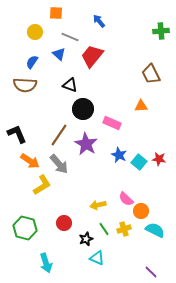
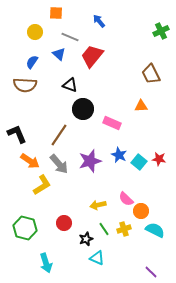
green cross: rotated 21 degrees counterclockwise
purple star: moved 4 px right, 17 px down; rotated 25 degrees clockwise
